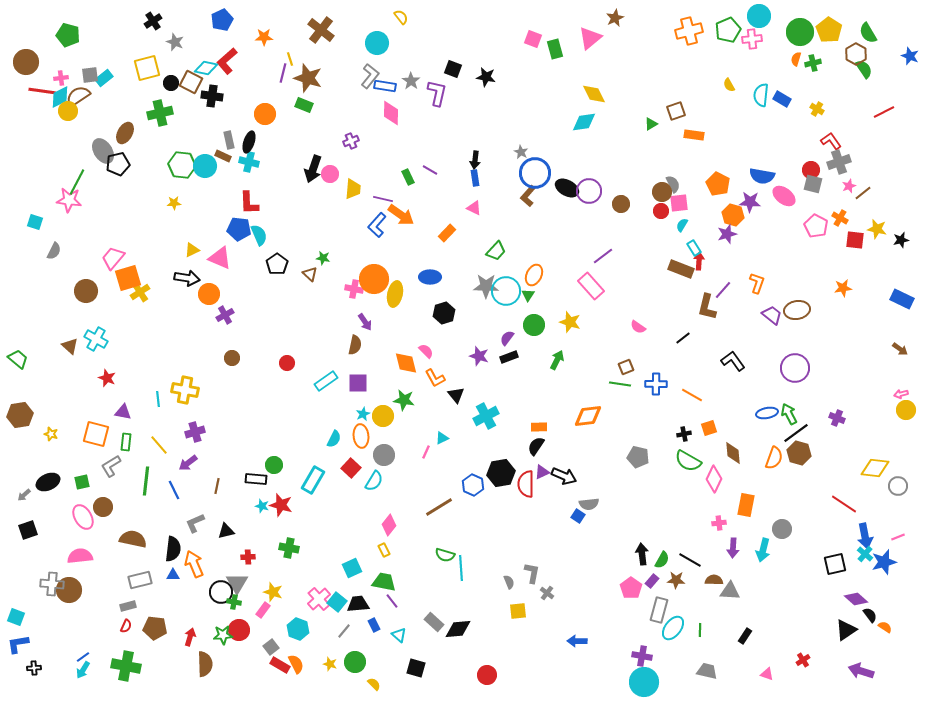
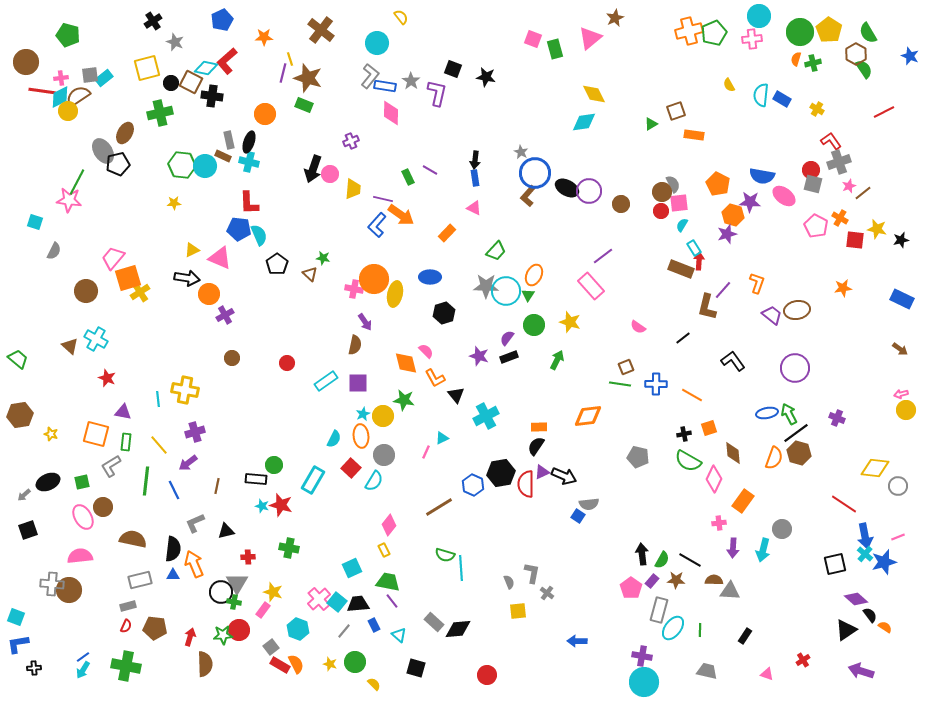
green pentagon at (728, 30): moved 14 px left, 3 px down
orange rectangle at (746, 505): moved 3 px left, 4 px up; rotated 25 degrees clockwise
green trapezoid at (384, 582): moved 4 px right
